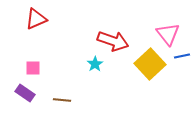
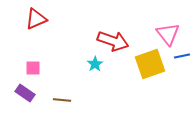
yellow square: rotated 24 degrees clockwise
